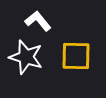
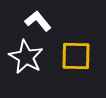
white star: rotated 12 degrees clockwise
